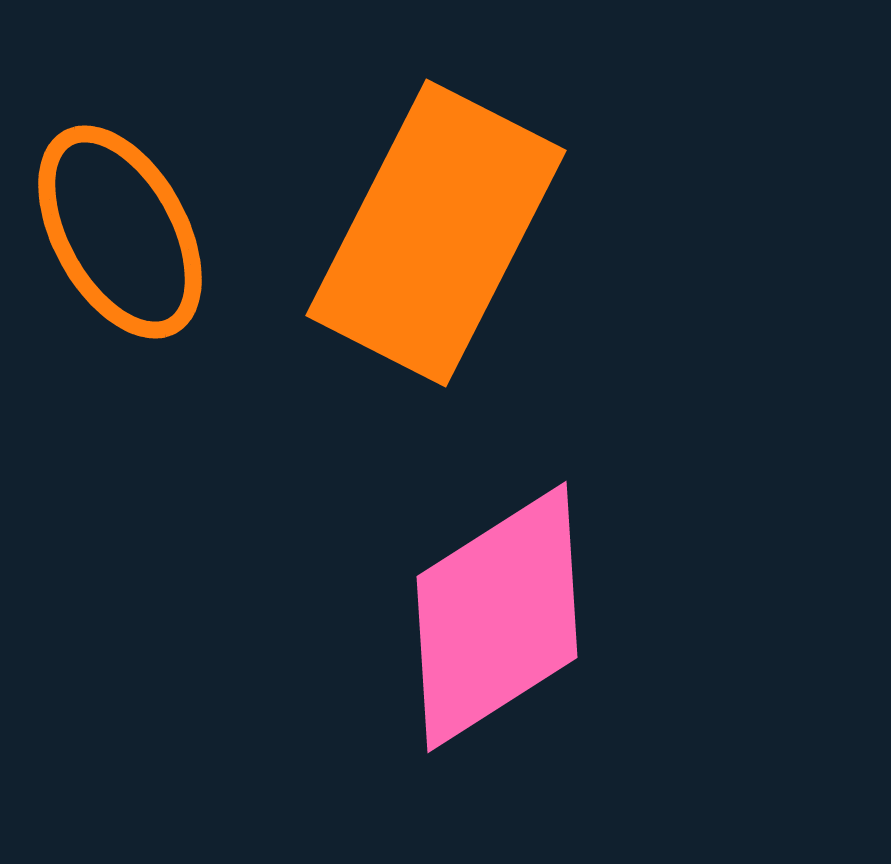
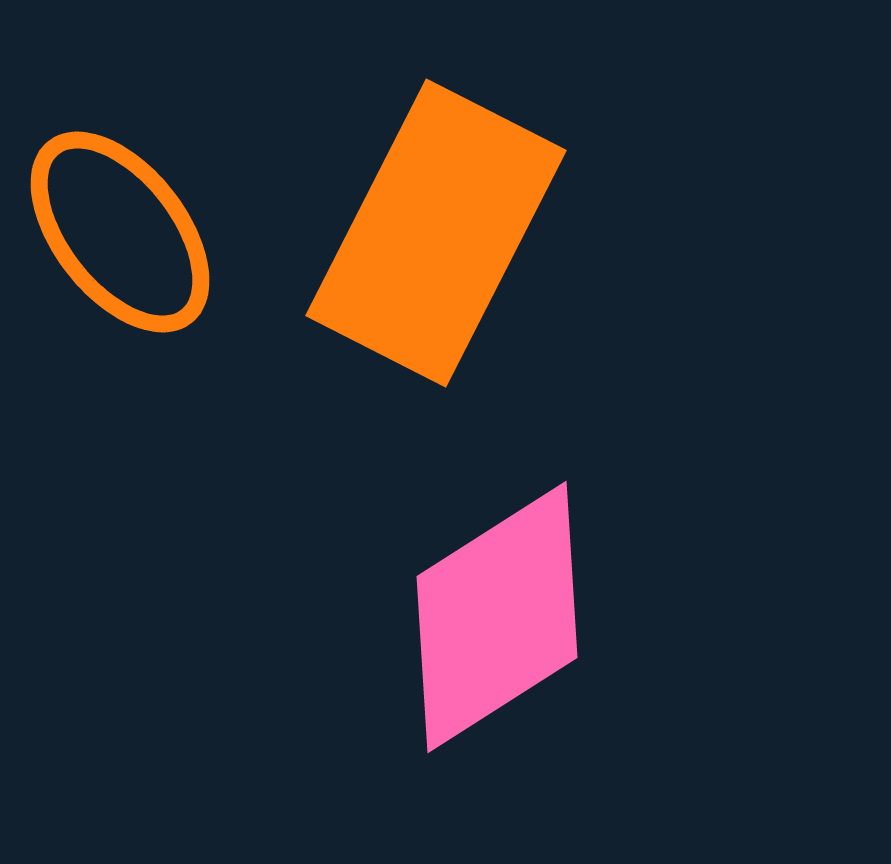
orange ellipse: rotated 9 degrees counterclockwise
